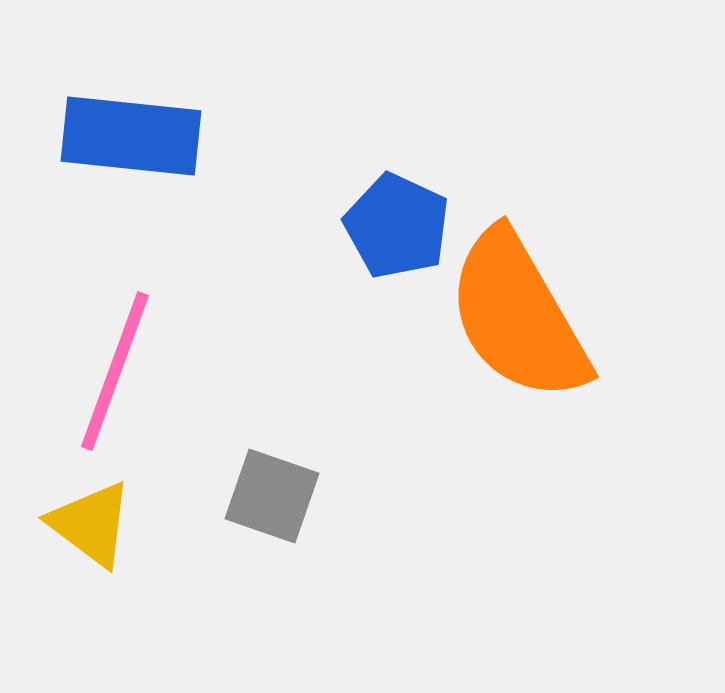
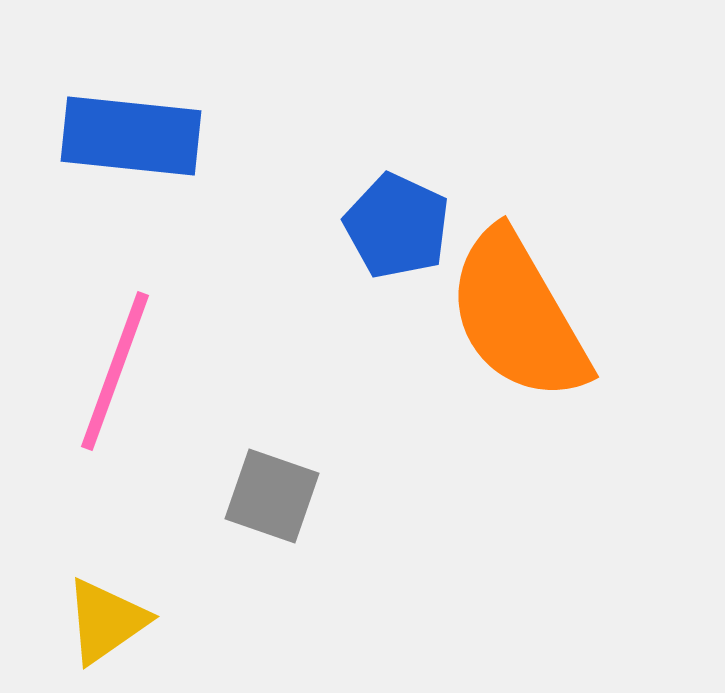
yellow triangle: moved 15 px right, 97 px down; rotated 48 degrees clockwise
